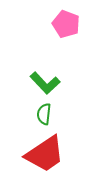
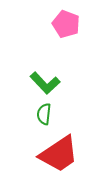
red trapezoid: moved 14 px right
